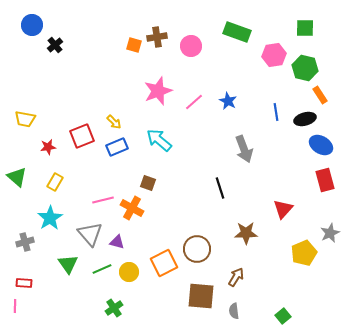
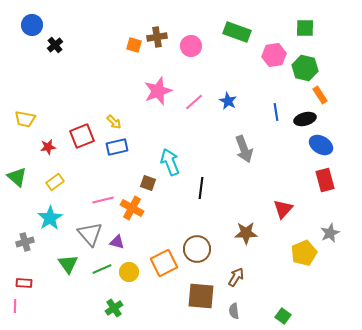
cyan arrow at (159, 140): moved 11 px right, 22 px down; rotated 28 degrees clockwise
blue rectangle at (117, 147): rotated 10 degrees clockwise
yellow rectangle at (55, 182): rotated 24 degrees clockwise
black line at (220, 188): moved 19 px left; rotated 25 degrees clockwise
green square at (283, 316): rotated 14 degrees counterclockwise
